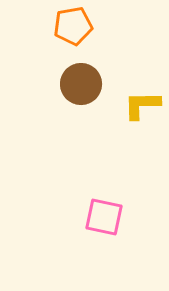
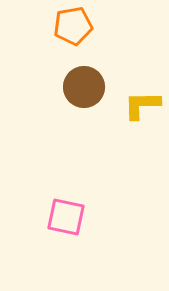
brown circle: moved 3 px right, 3 px down
pink square: moved 38 px left
